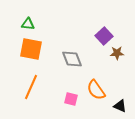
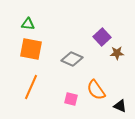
purple square: moved 2 px left, 1 px down
gray diamond: rotated 45 degrees counterclockwise
